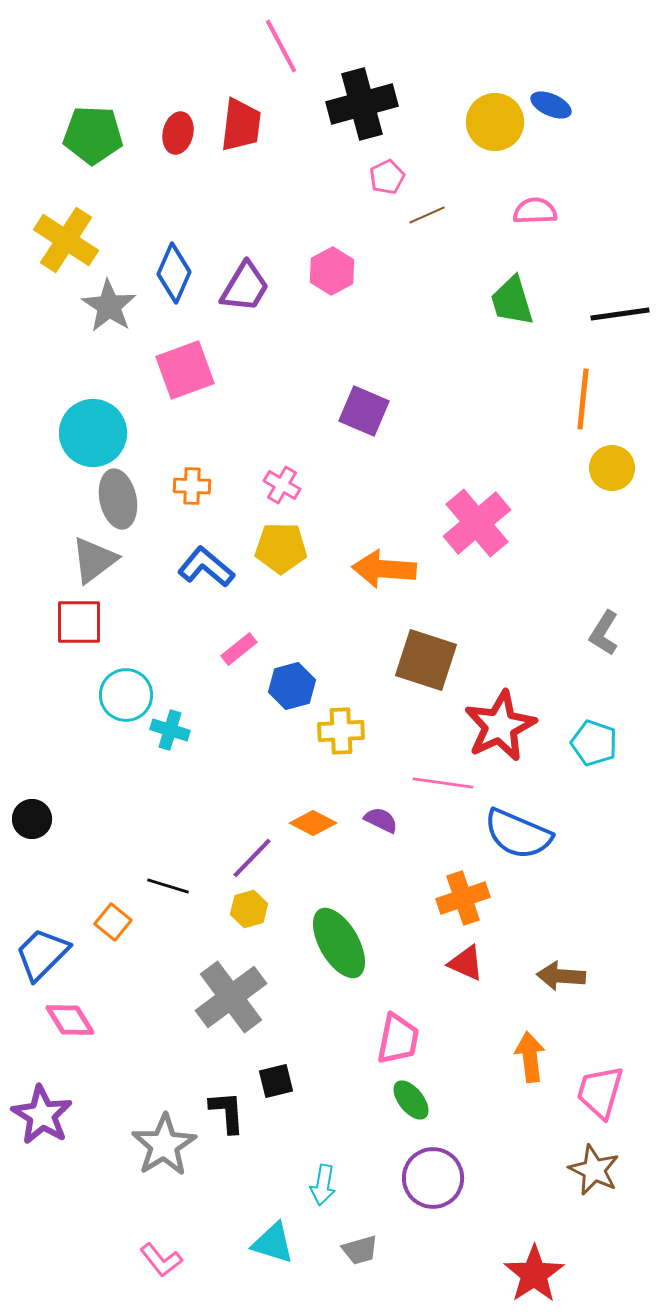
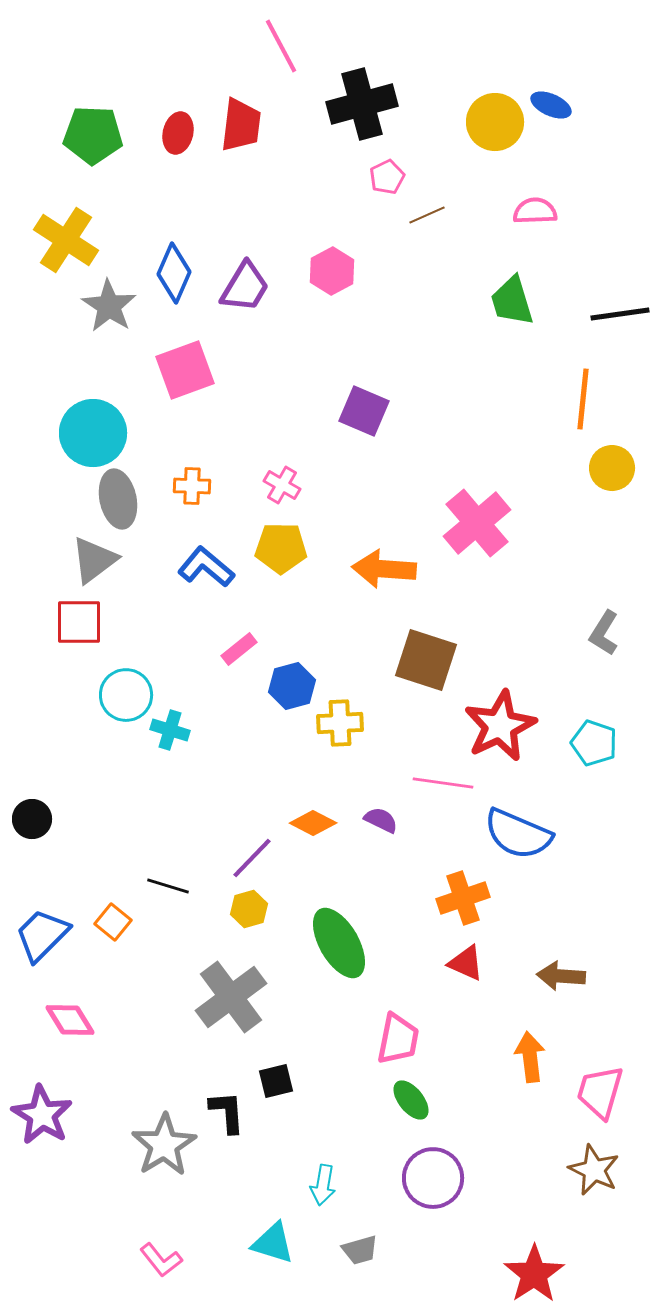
yellow cross at (341, 731): moved 1 px left, 8 px up
blue trapezoid at (42, 954): moved 19 px up
